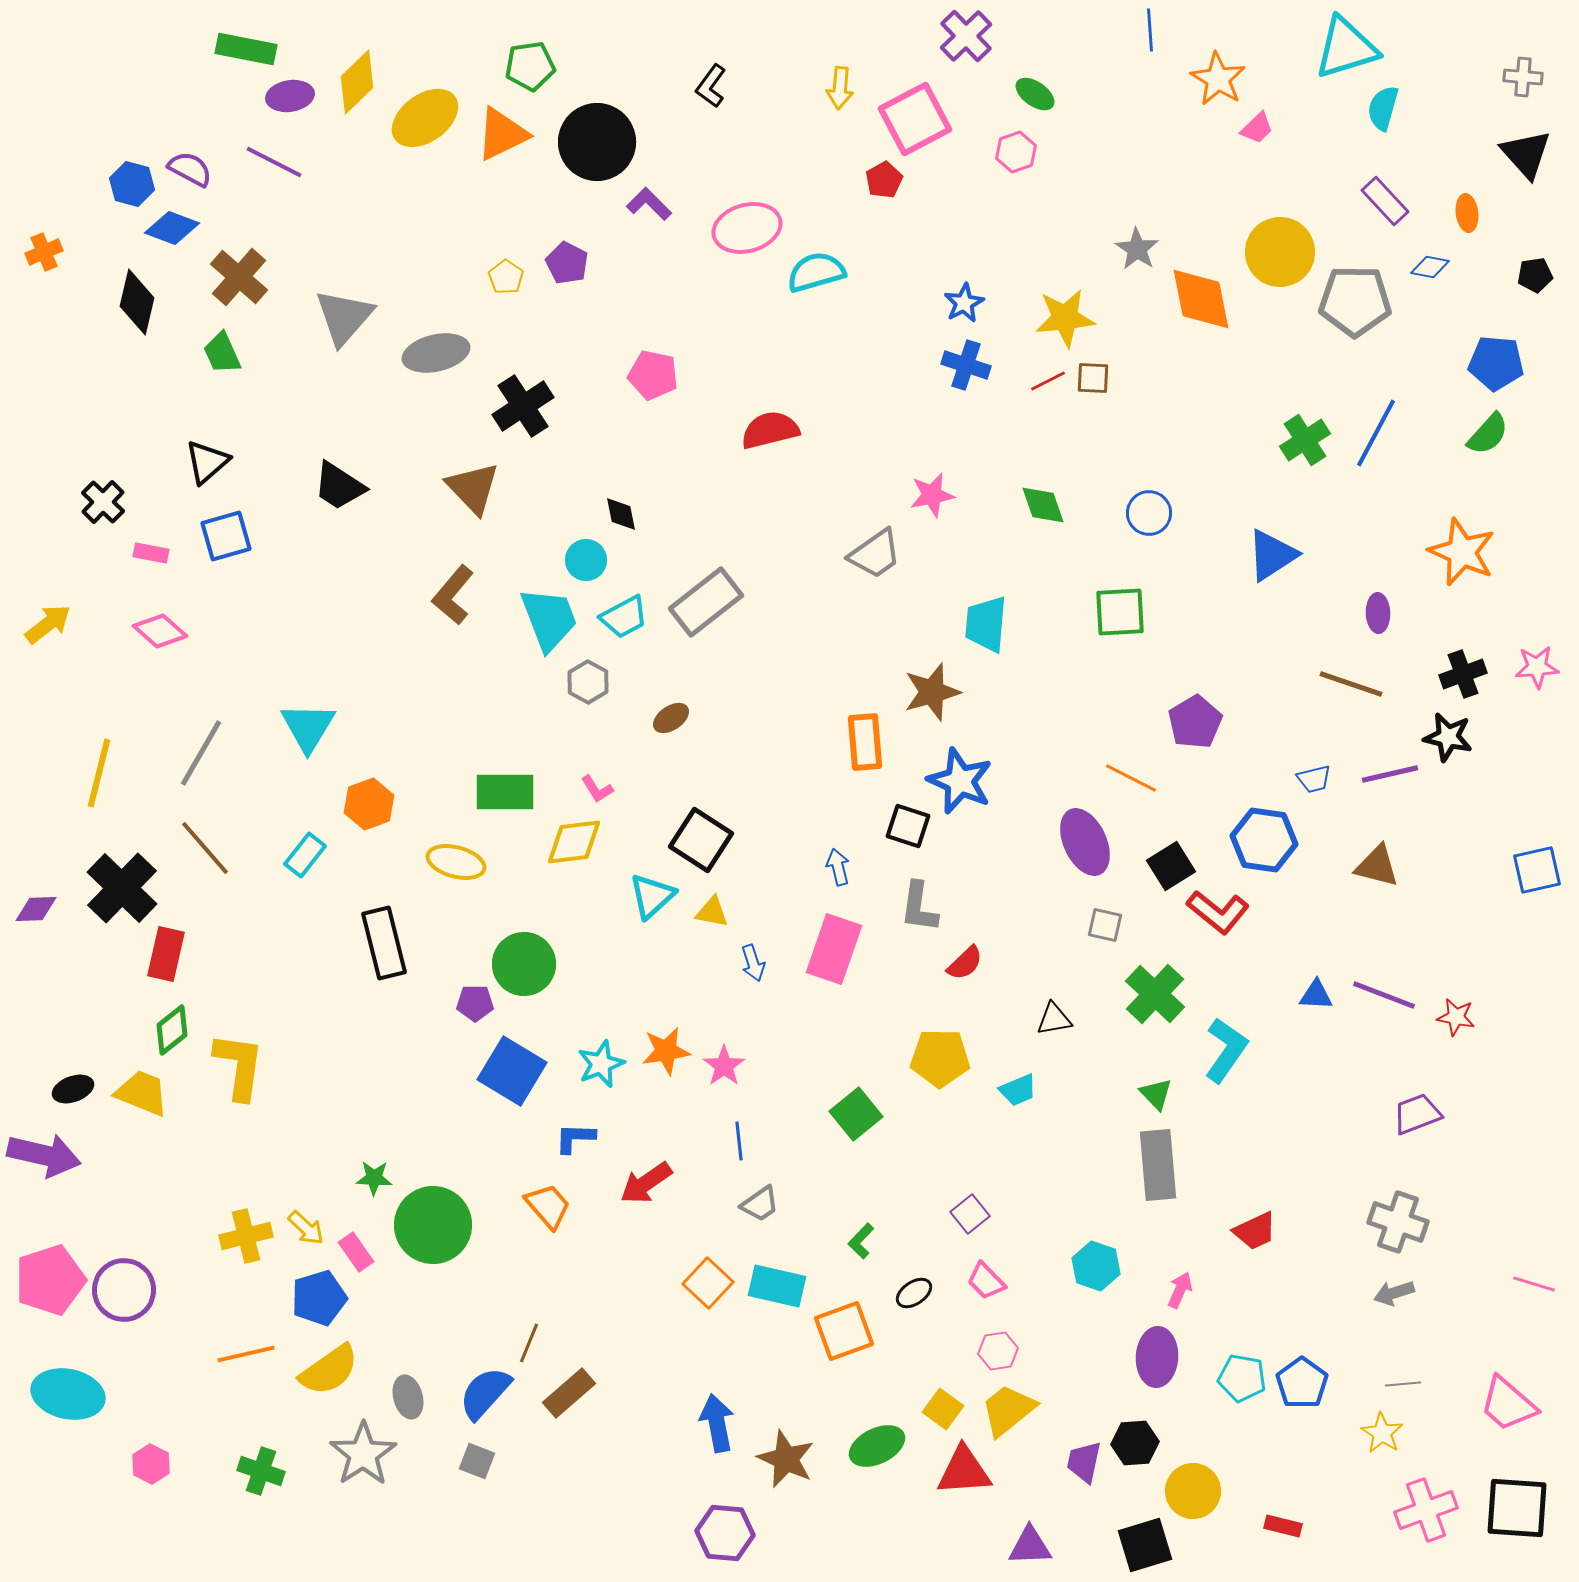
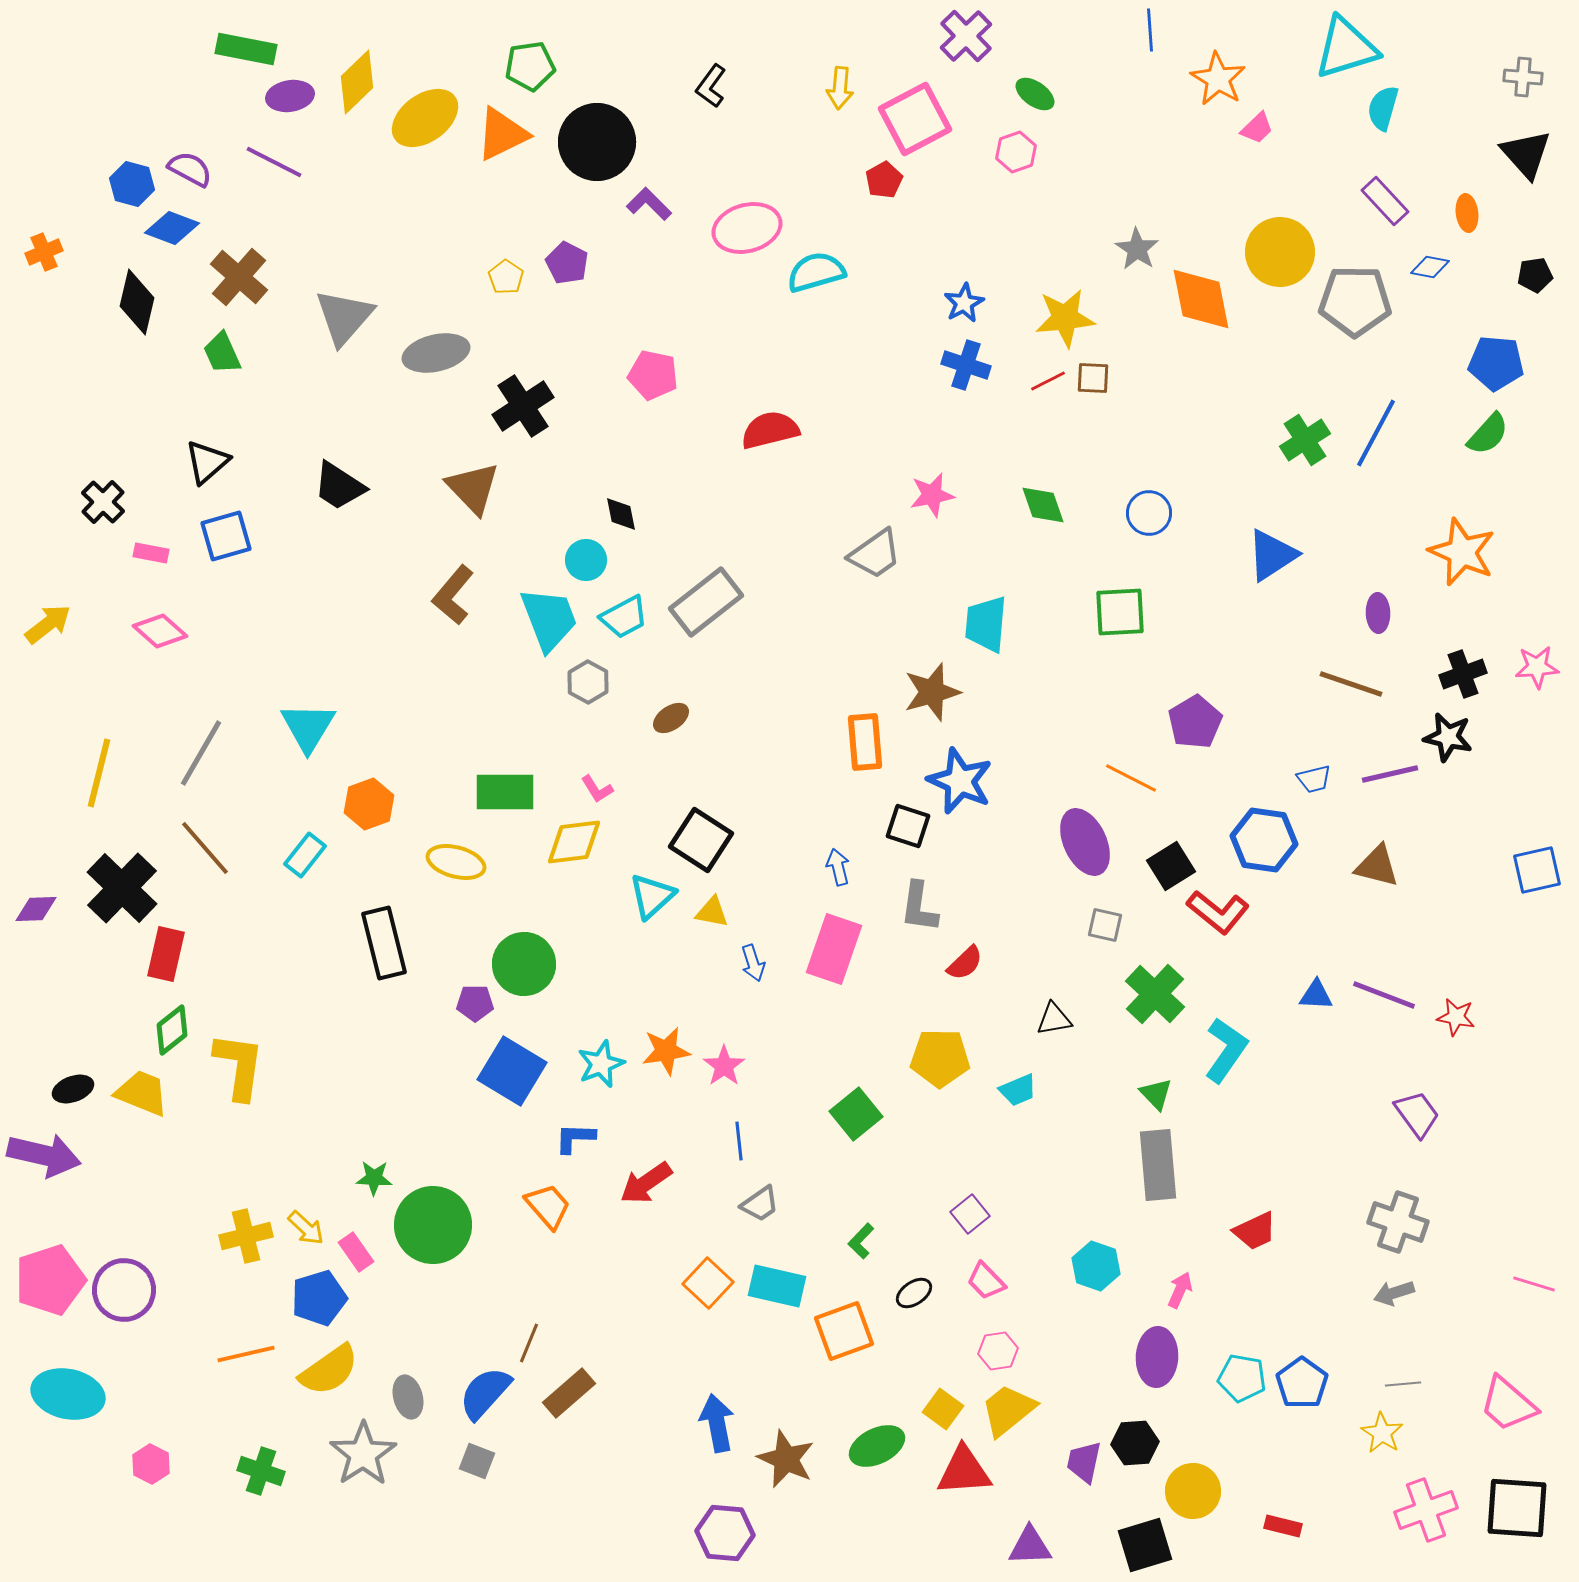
purple trapezoid at (1417, 1114): rotated 75 degrees clockwise
